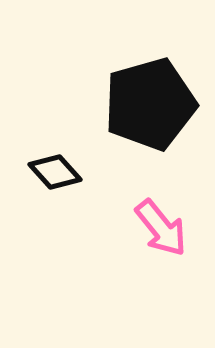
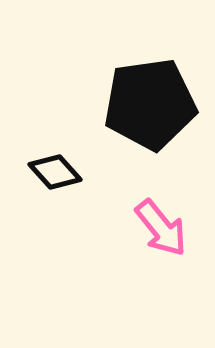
black pentagon: rotated 8 degrees clockwise
